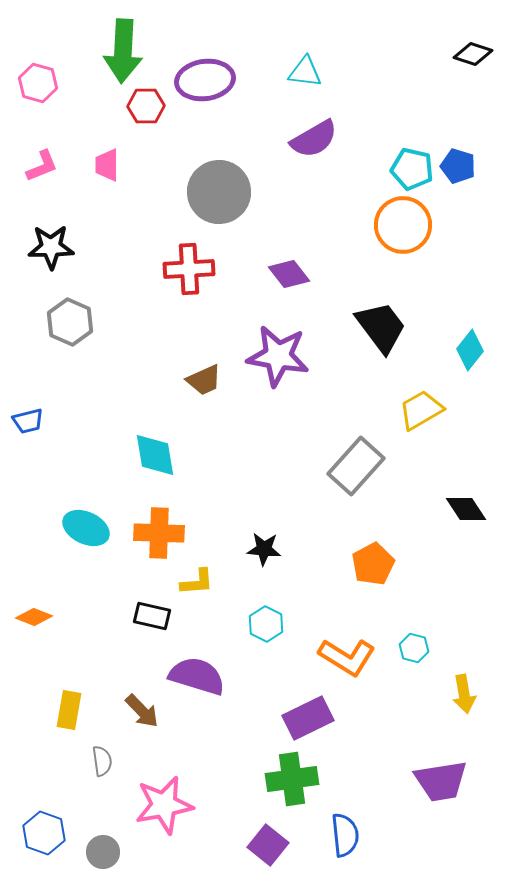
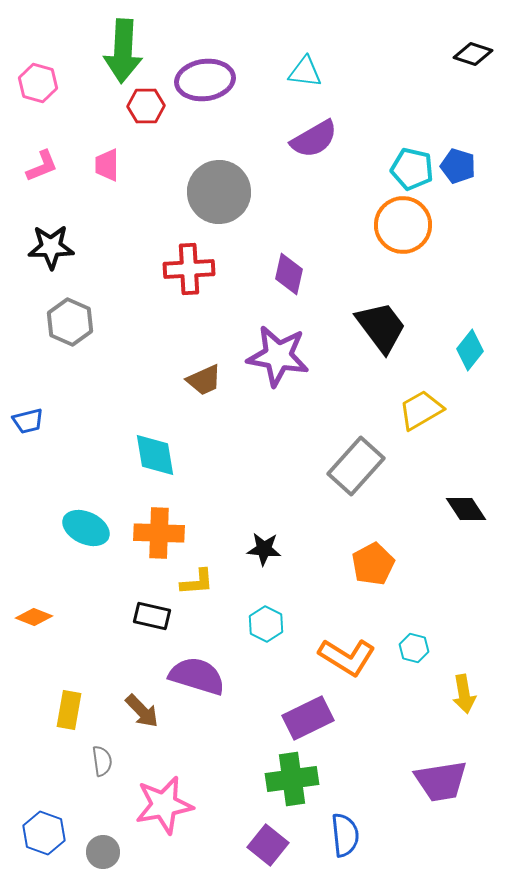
purple diamond at (289, 274): rotated 51 degrees clockwise
